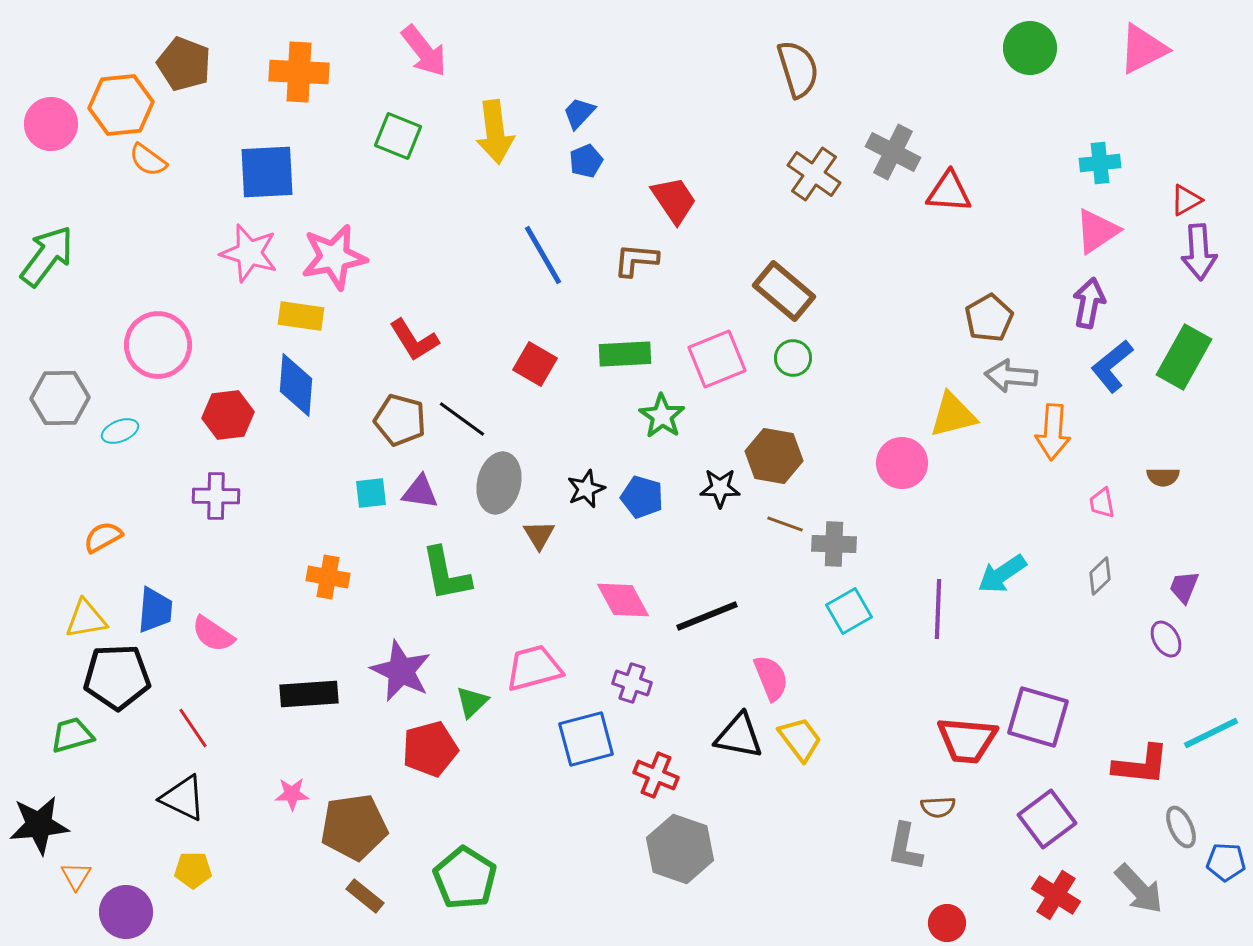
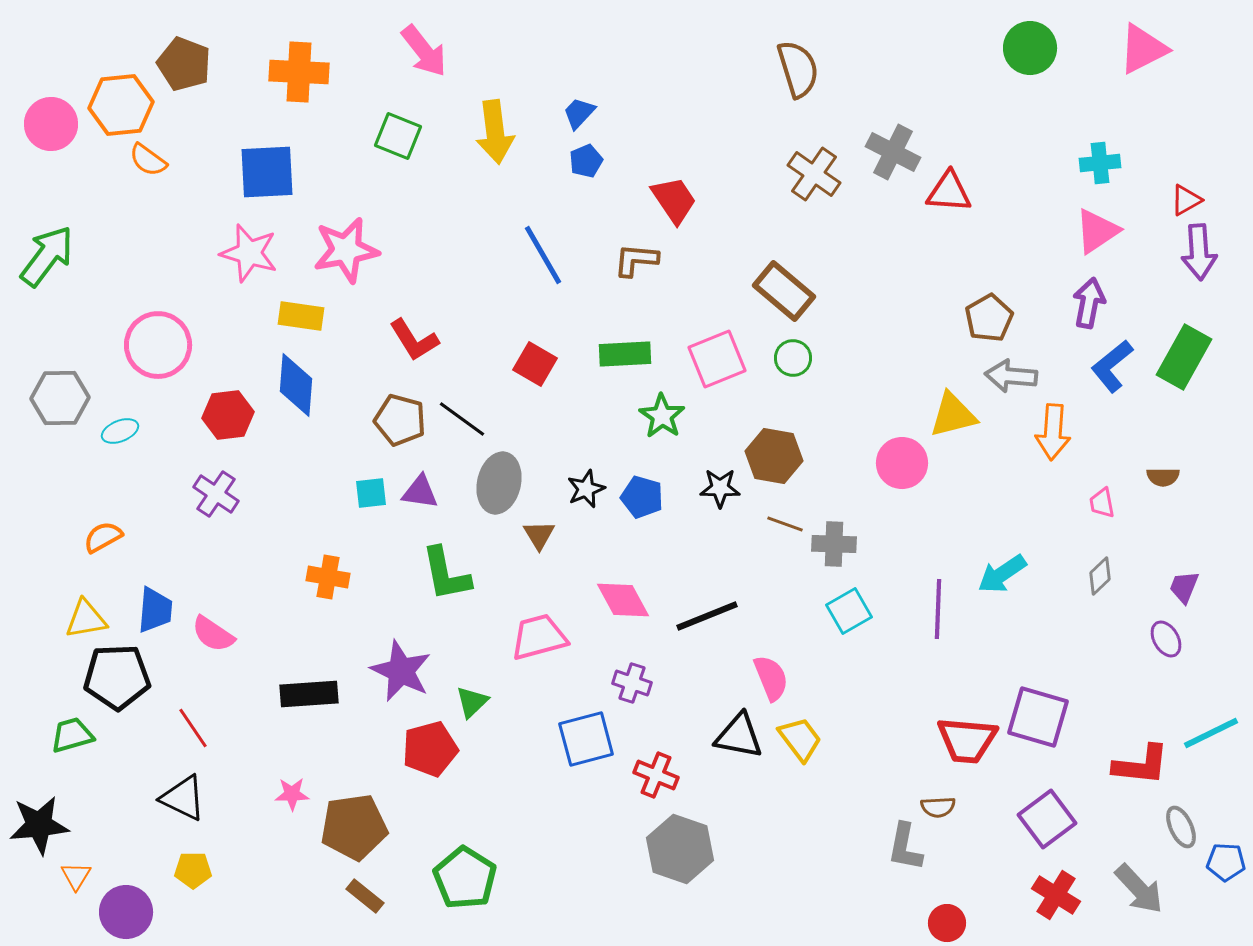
pink star at (334, 257): moved 12 px right, 7 px up
purple cross at (216, 496): moved 2 px up; rotated 33 degrees clockwise
pink trapezoid at (534, 668): moved 5 px right, 31 px up
